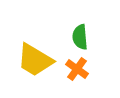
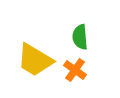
orange cross: moved 2 px left, 1 px down
